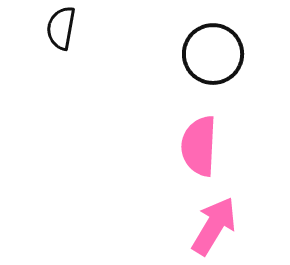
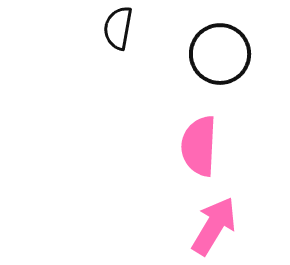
black semicircle: moved 57 px right
black circle: moved 7 px right
